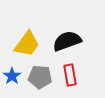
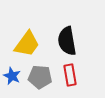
black semicircle: rotated 80 degrees counterclockwise
blue star: rotated 12 degrees counterclockwise
